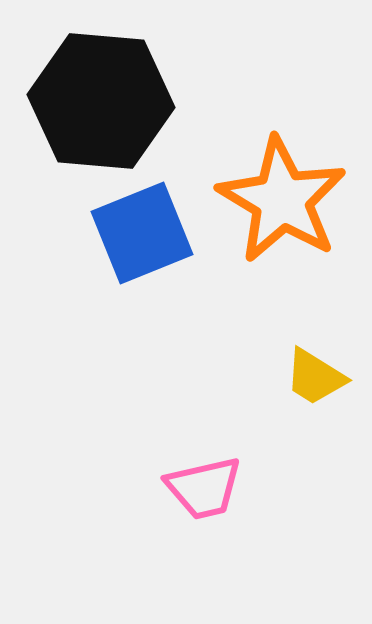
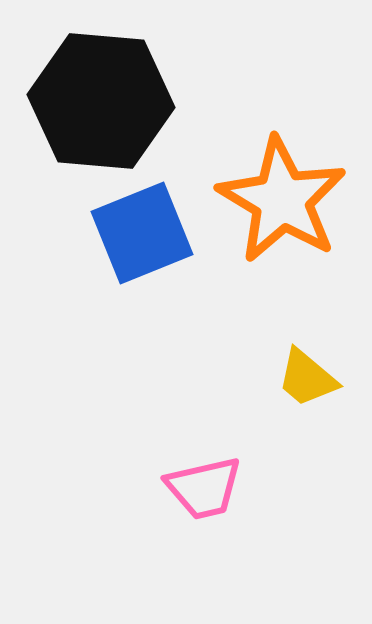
yellow trapezoid: moved 8 px left, 1 px down; rotated 8 degrees clockwise
